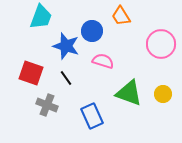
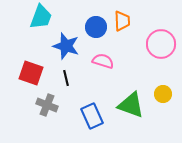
orange trapezoid: moved 1 px right, 5 px down; rotated 150 degrees counterclockwise
blue circle: moved 4 px right, 4 px up
black line: rotated 21 degrees clockwise
green triangle: moved 2 px right, 12 px down
